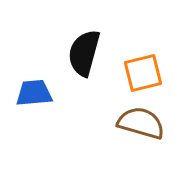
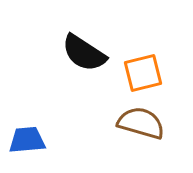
black semicircle: rotated 72 degrees counterclockwise
blue trapezoid: moved 7 px left, 47 px down
